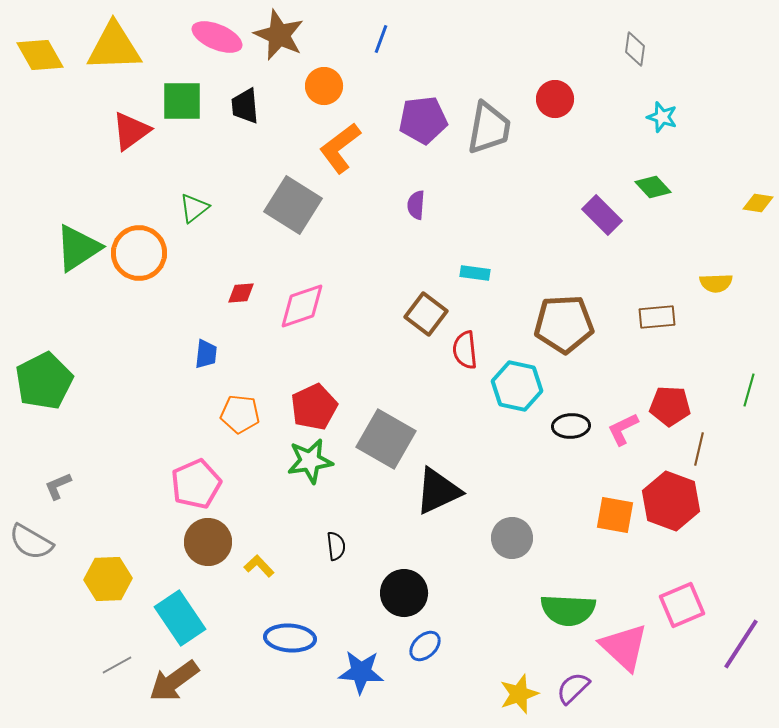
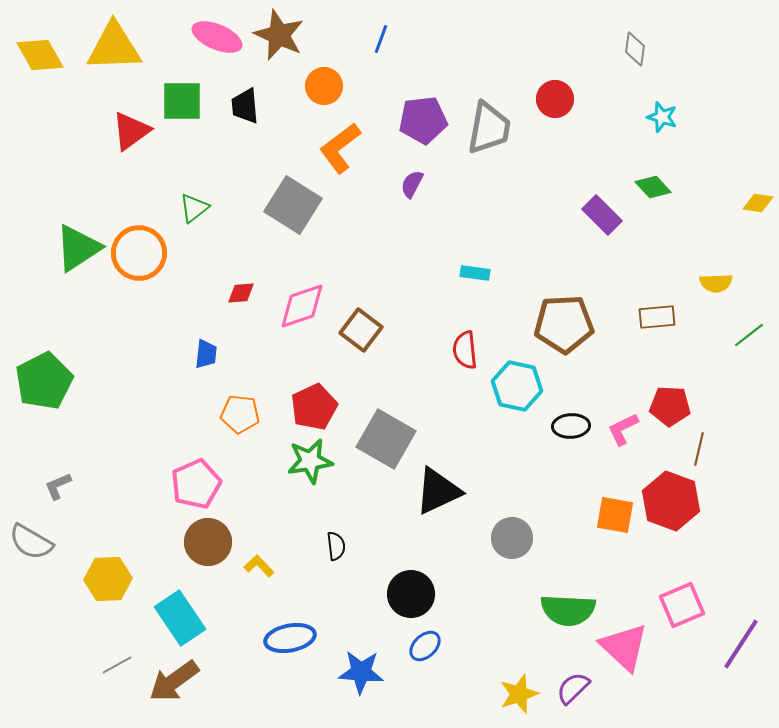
purple semicircle at (416, 205): moved 4 px left, 21 px up; rotated 24 degrees clockwise
brown square at (426, 314): moved 65 px left, 16 px down
green line at (749, 390): moved 55 px up; rotated 36 degrees clockwise
black circle at (404, 593): moved 7 px right, 1 px down
blue ellipse at (290, 638): rotated 15 degrees counterclockwise
